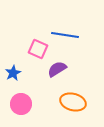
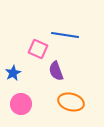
purple semicircle: moved 1 px left, 2 px down; rotated 78 degrees counterclockwise
orange ellipse: moved 2 px left
